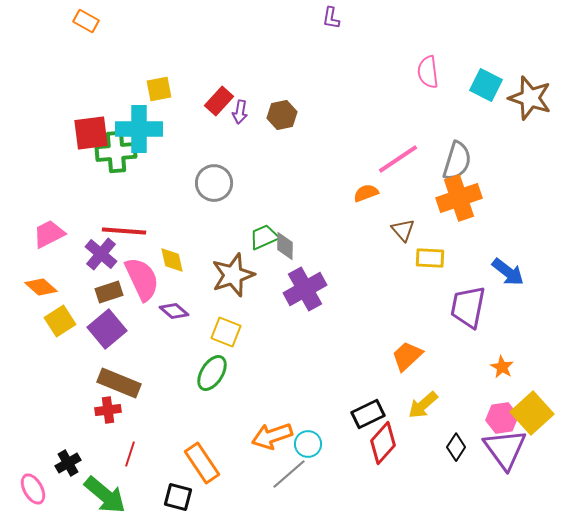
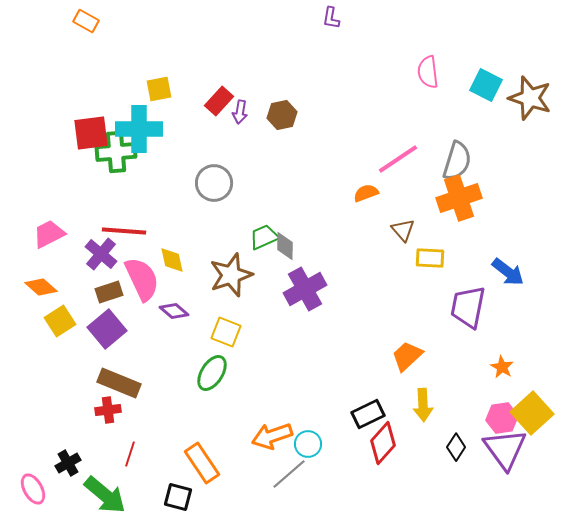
brown star at (233, 275): moved 2 px left
yellow arrow at (423, 405): rotated 52 degrees counterclockwise
